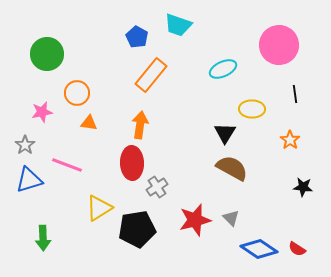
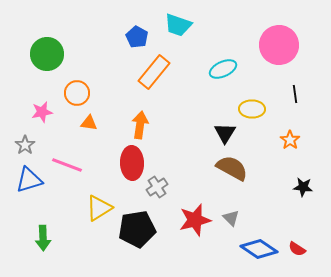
orange rectangle: moved 3 px right, 3 px up
